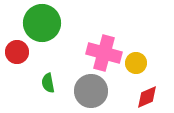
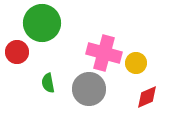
gray circle: moved 2 px left, 2 px up
